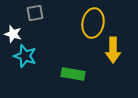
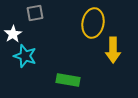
white star: rotated 24 degrees clockwise
green rectangle: moved 5 px left, 6 px down
